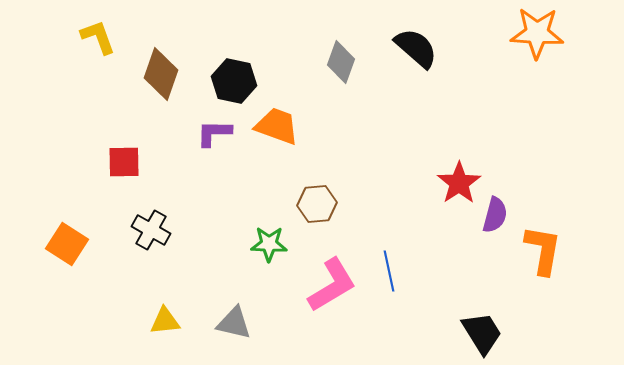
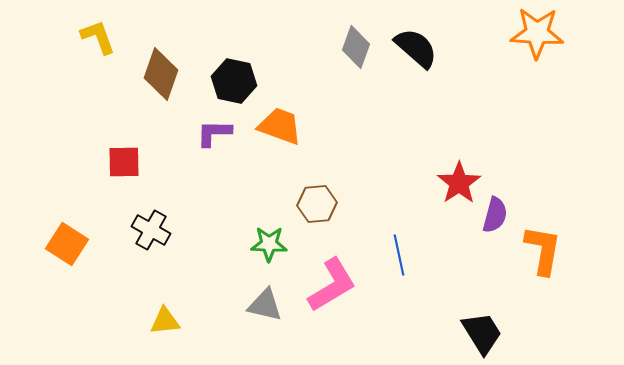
gray diamond: moved 15 px right, 15 px up
orange trapezoid: moved 3 px right
blue line: moved 10 px right, 16 px up
gray triangle: moved 31 px right, 18 px up
